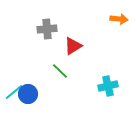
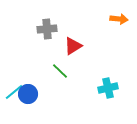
cyan cross: moved 2 px down
